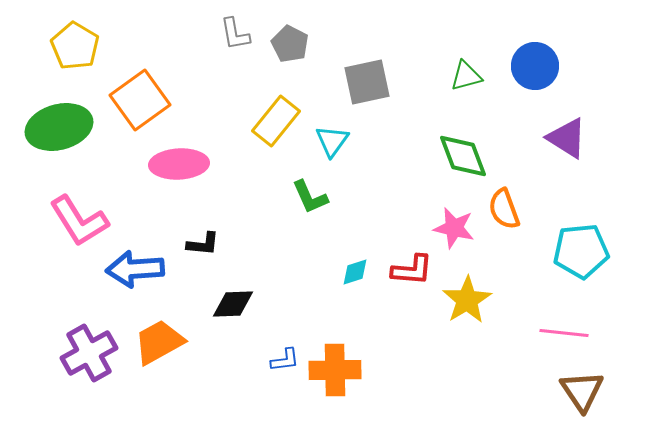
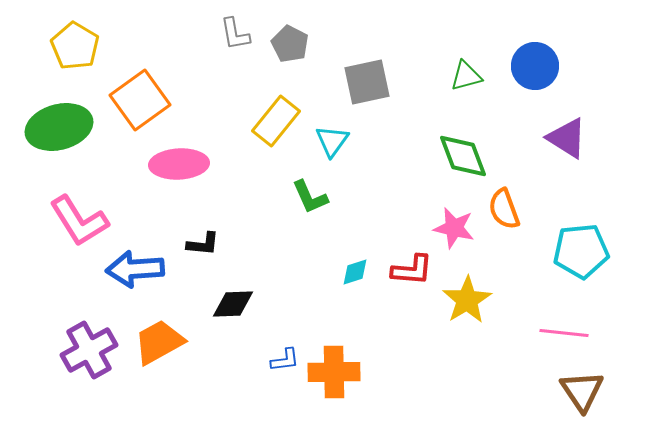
purple cross: moved 3 px up
orange cross: moved 1 px left, 2 px down
